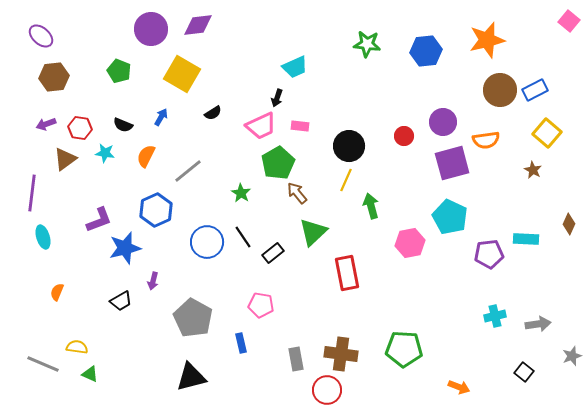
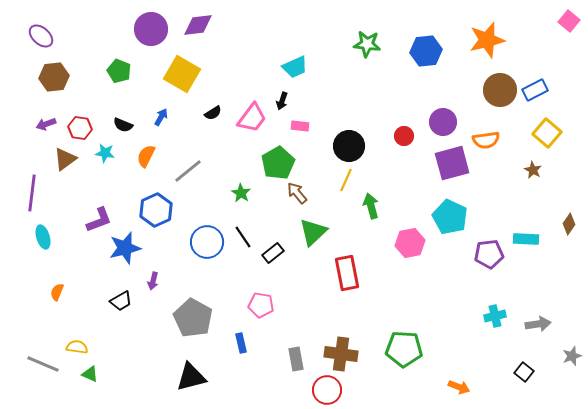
black arrow at (277, 98): moved 5 px right, 3 px down
pink trapezoid at (261, 126): moved 9 px left, 8 px up; rotated 28 degrees counterclockwise
brown diamond at (569, 224): rotated 10 degrees clockwise
